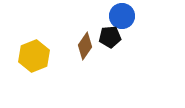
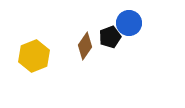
blue circle: moved 7 px right, 7 px down
black pentagon: rotated 15 degrees counterclockwise
